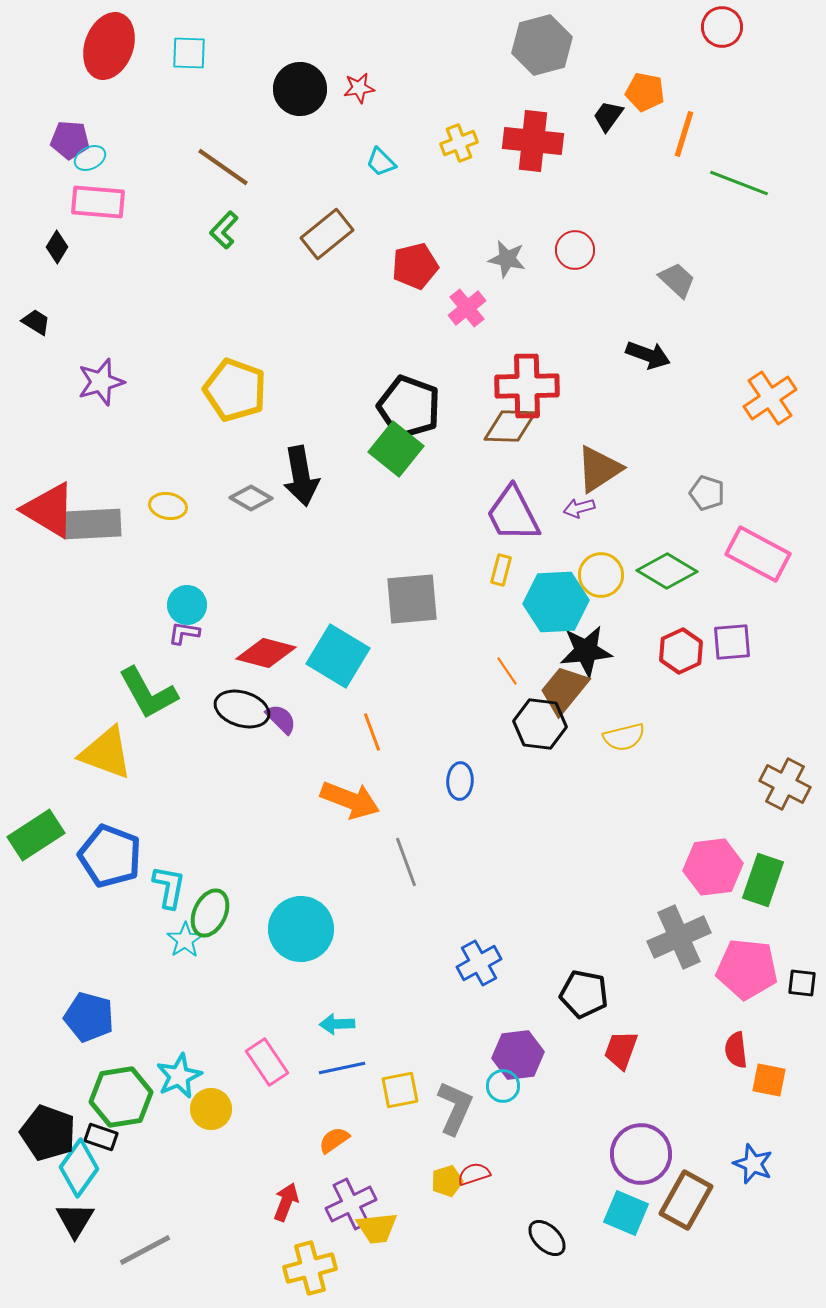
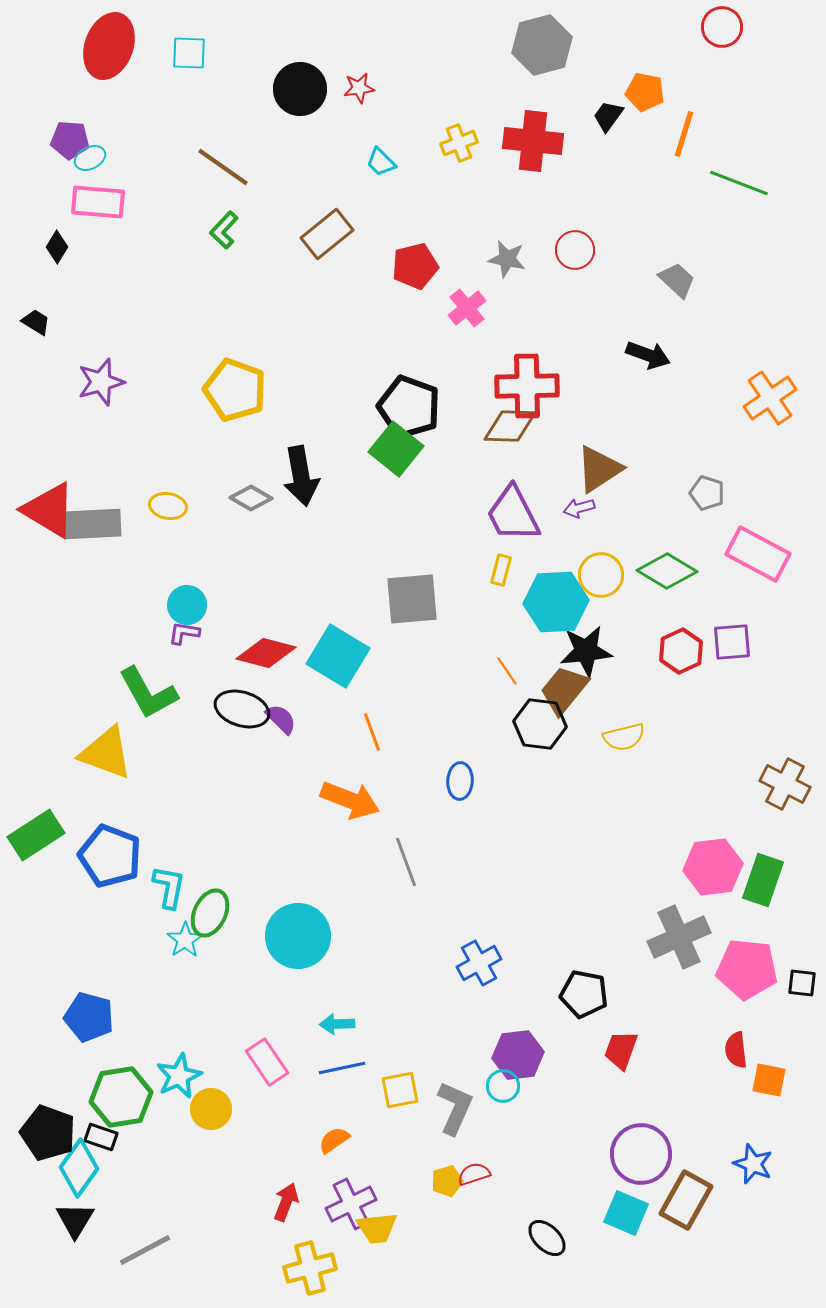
cyan circle at (301, 929): moved 3 px left, 7 px down
